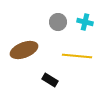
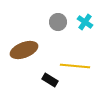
cyan cross: rotated 21 degrees clockwise
yellow line: moved 2 px left, 10 px down
